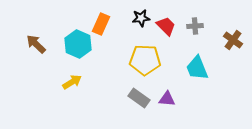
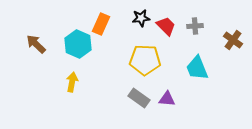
yellow arrow: rotated 48 degrees counterclockwise
